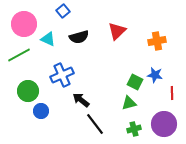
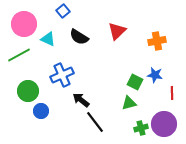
black semicircle: rotated 48 degrees clockwise
black line: moved 2 px up
green cross: moved 7 px right, 1 px up
